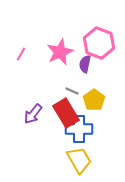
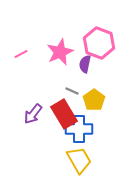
pink line: rotated 32 degrees clockwise
red rectangle: moved 2 px left, 1 px down
